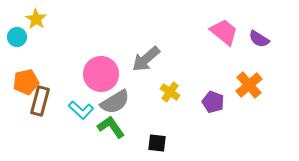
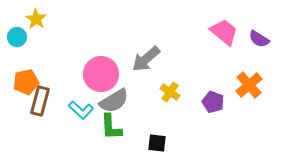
gray semicircle: moved 1 px left, 1 px up
green L-shape: rotated 148 degrees counterclockwise
